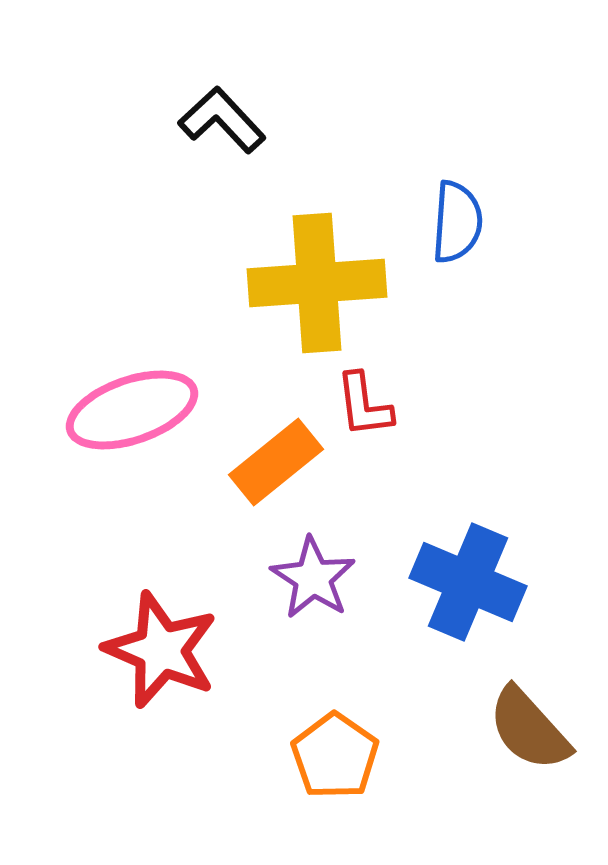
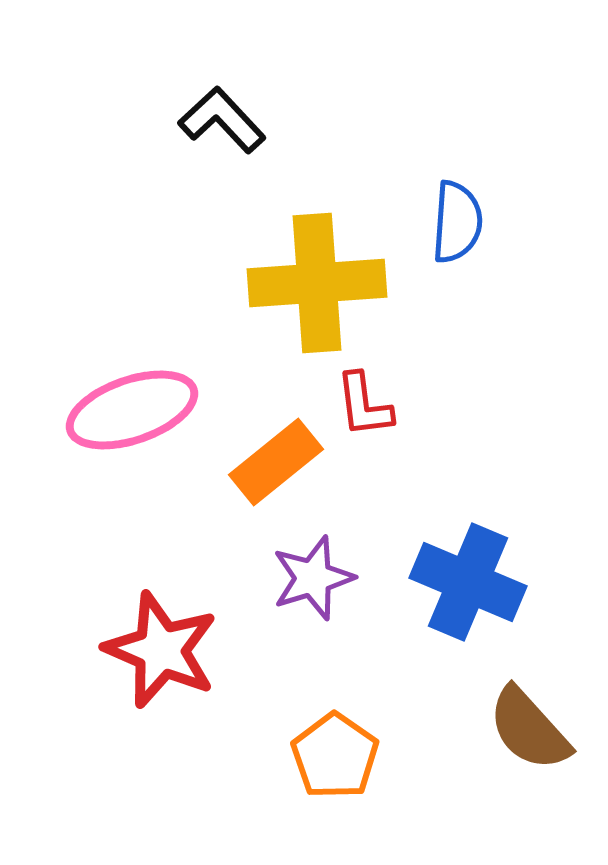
purple star: rotated 22 degrees clockwise
